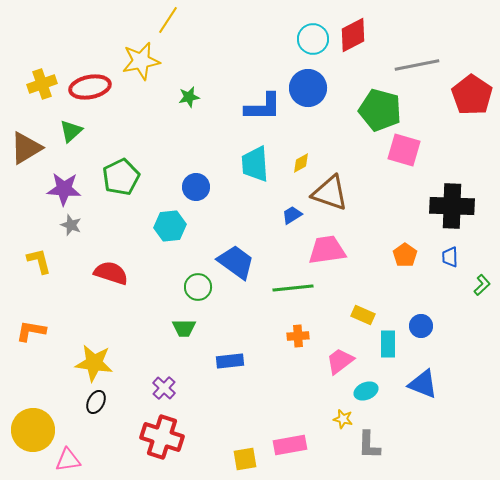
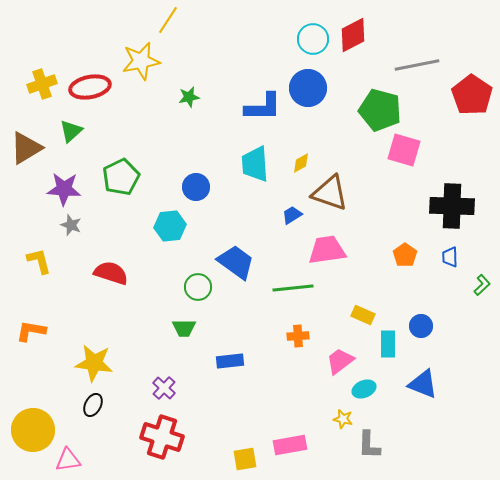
cyan ellipse at (366, 391): moved 2 px left, 2 px up
black ellipse at (96, 402): moved 3 px left, 3 px down
